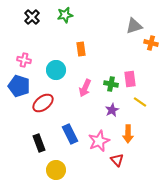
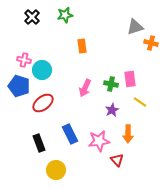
gray triangle: moved 1 px right, 1 px down
orange rectangle: moved 1 px right, 3 px up
cyan circle: moved 14 px left
pink star: rotated 15 degrees clockwise
